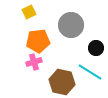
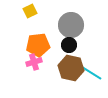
yellow square: moved 1 px right, 1 px up
orange pentagon: moved 4 px down
black circle: moved 27 px left, 3 px up
brown hexagon: moved 9 px right, 14 px up
